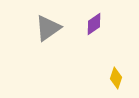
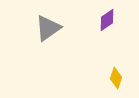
purple diamond: moved 13 px right, 4 px up
